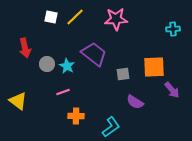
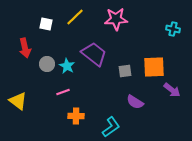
white square: moved 5 px left, 7 px down
cyan cross: rotated 16 degrees clockwise
gray square: moved 2 px right, 3 px up
purple arrow: rotated 12 degrees counterclockwise
